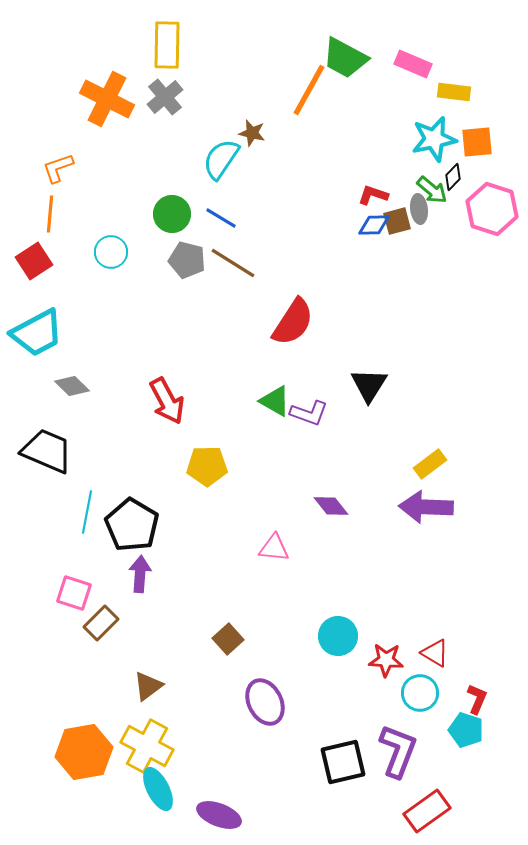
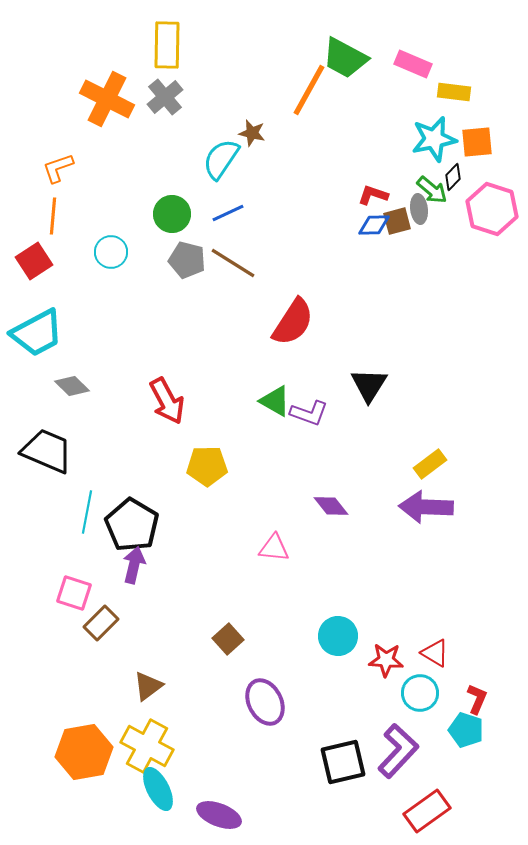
orange line at (50, 214): moved 3 px right, 2 px down
blue line at (221, 218): moved 7 px right, 5 px up; rotated 56 degrees counterclockwise
purple arrow at (140, 574): moved 6 px left, 9 px up; rotated 9 degrees clockwise
purple L-shape at (398, 751): rotated 22 degrees clockwise
